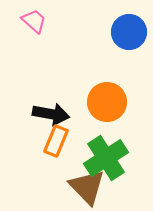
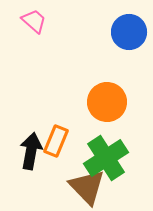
black arrow: moved 20 px left, 37 px down; rotated 90 degrees counterclockwise
